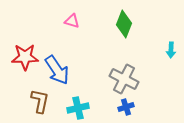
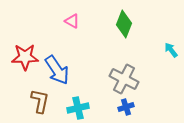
pink triangle: rotated 14 degrees clockwise
cyan arrow: rotated 140 degrees clockwise
